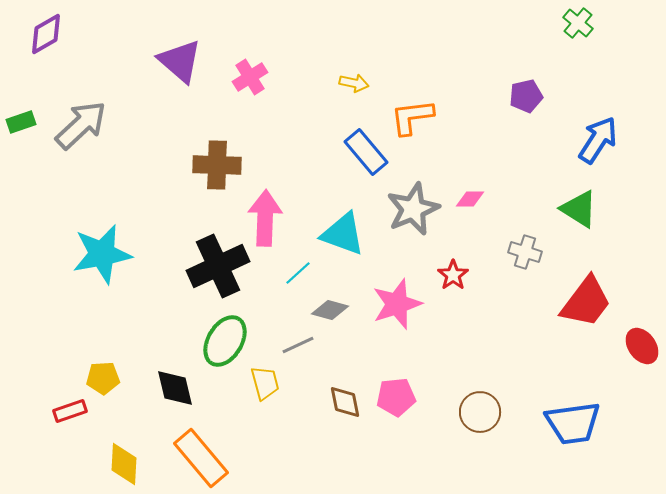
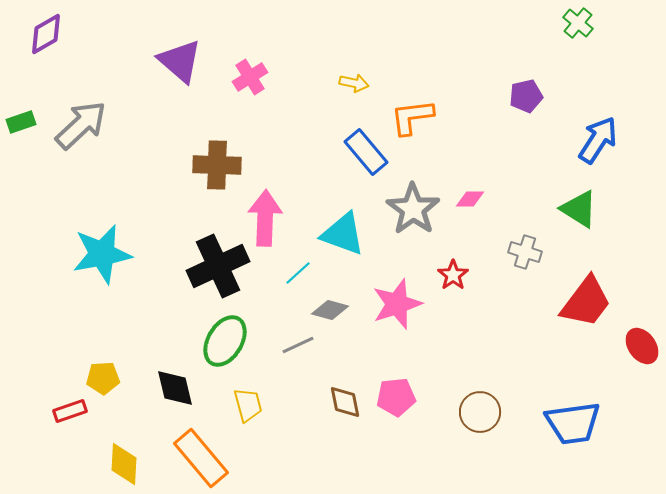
gray star: rotated 14 degrees counterclockwise
yellow trapezoid: moved 17 px left, 22 px down
